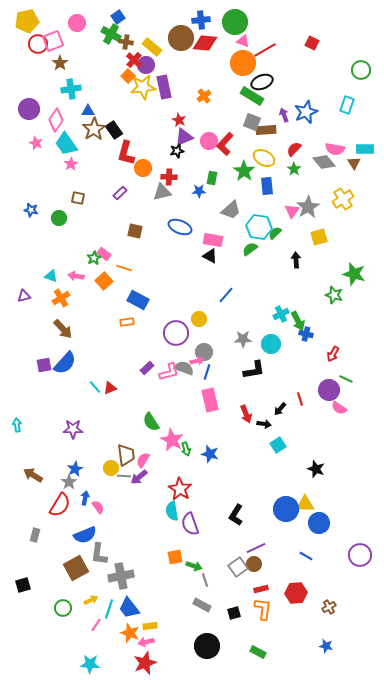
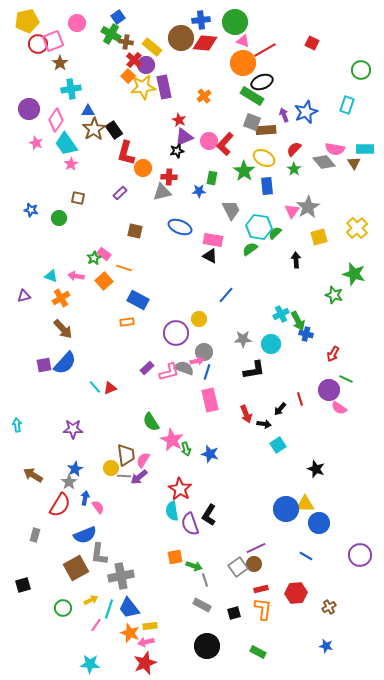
yellow cross at (343, 199): moved 14 px right, 29 px down; rotated 10 degrees counterclockwise
gray trapezoid at (231, 210): rotated 75 degrees counterclockwise
black L-shape at (236, 515): moved 27 px left
